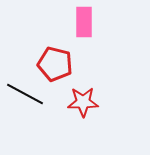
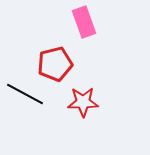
pink rectangle: rotated 20 degrees counterclockwise
red pentagon: rotated 28 degrees counterclockwise
